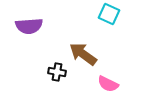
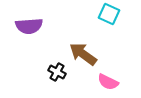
black cross: rotated 18 degrees clockwise
pink semicircle: moved 2 px up
